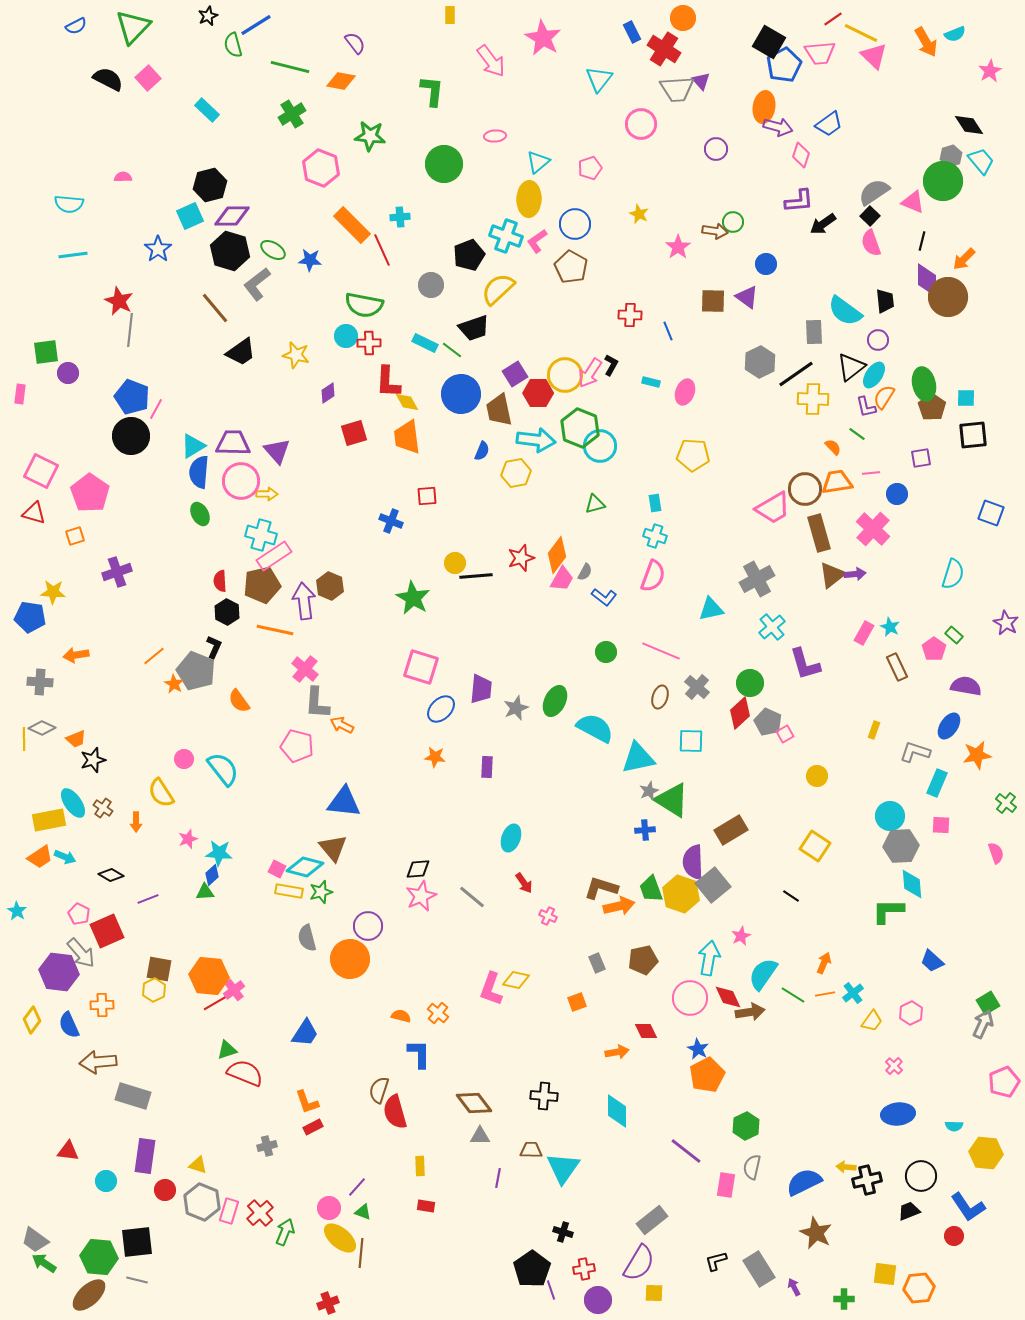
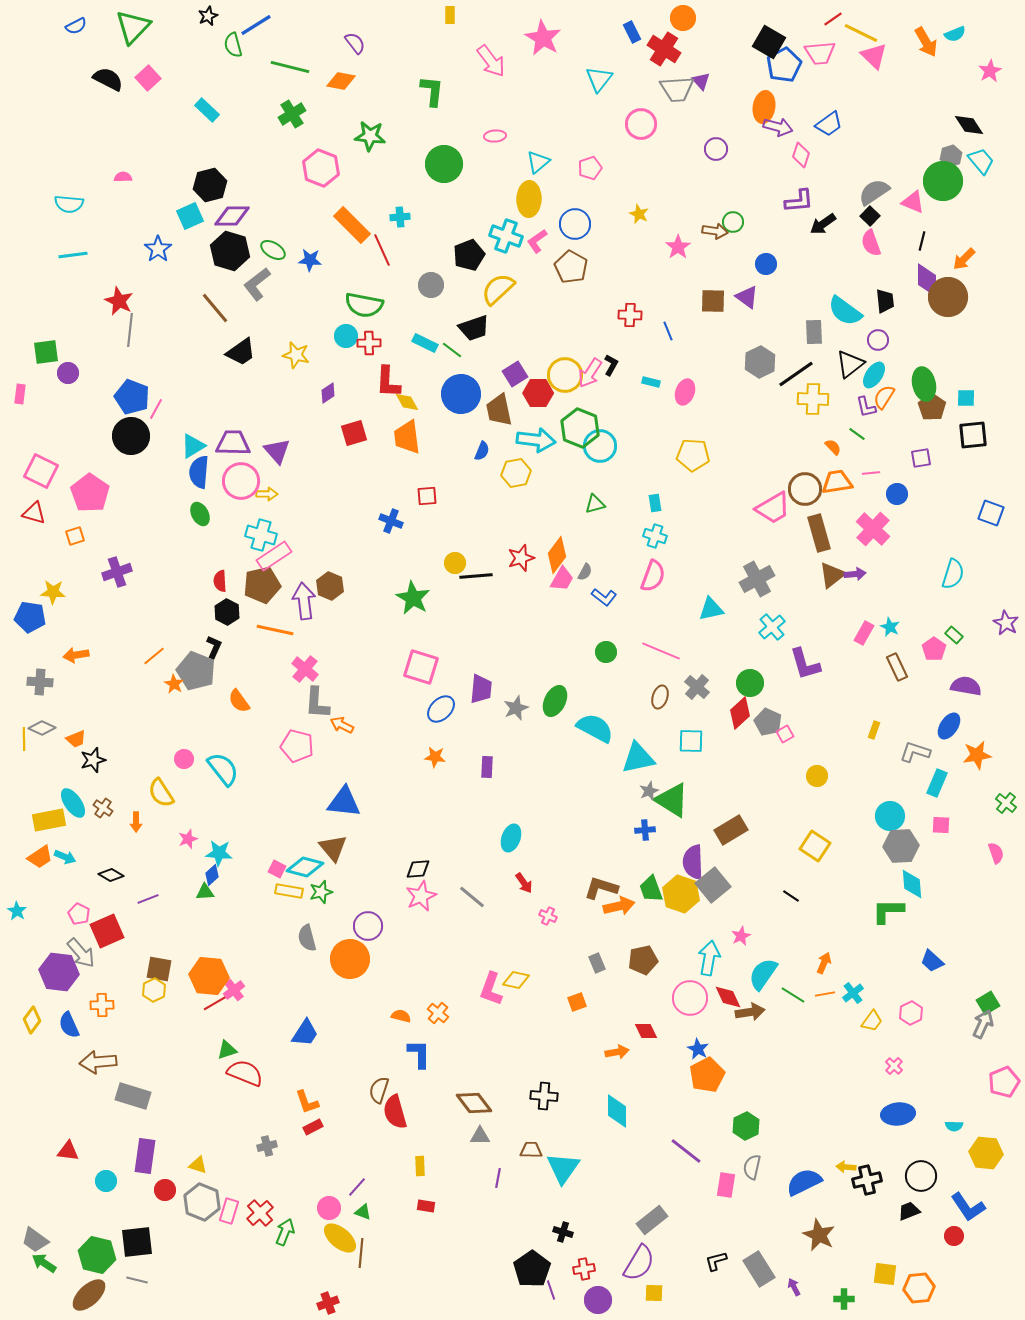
black triangle at (851, 367): moved 1 px left, 3 px up
brown star at (816, 1233): moved 3 px right, 2 px down
green hexagon at (99, 1257): moved 2 px left, 2 px up; rotated 9 degrees clockwise
